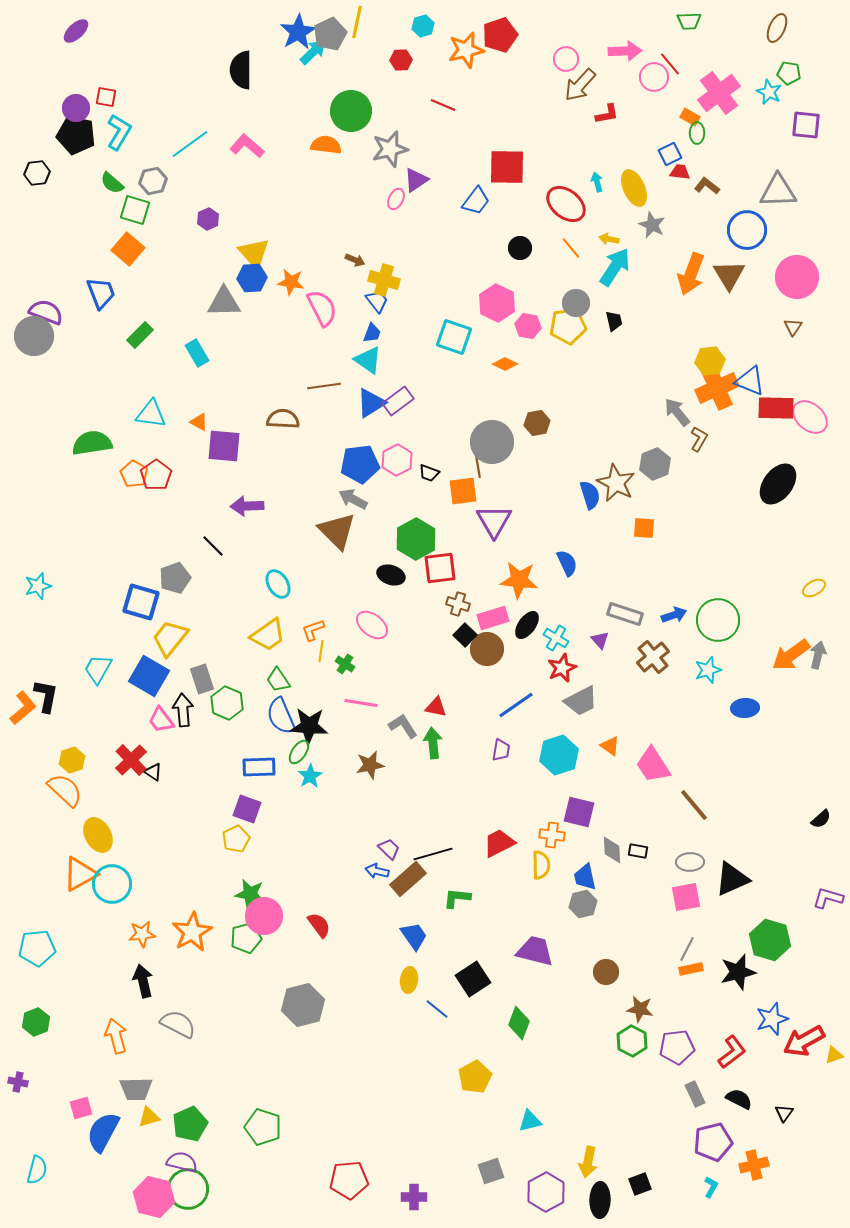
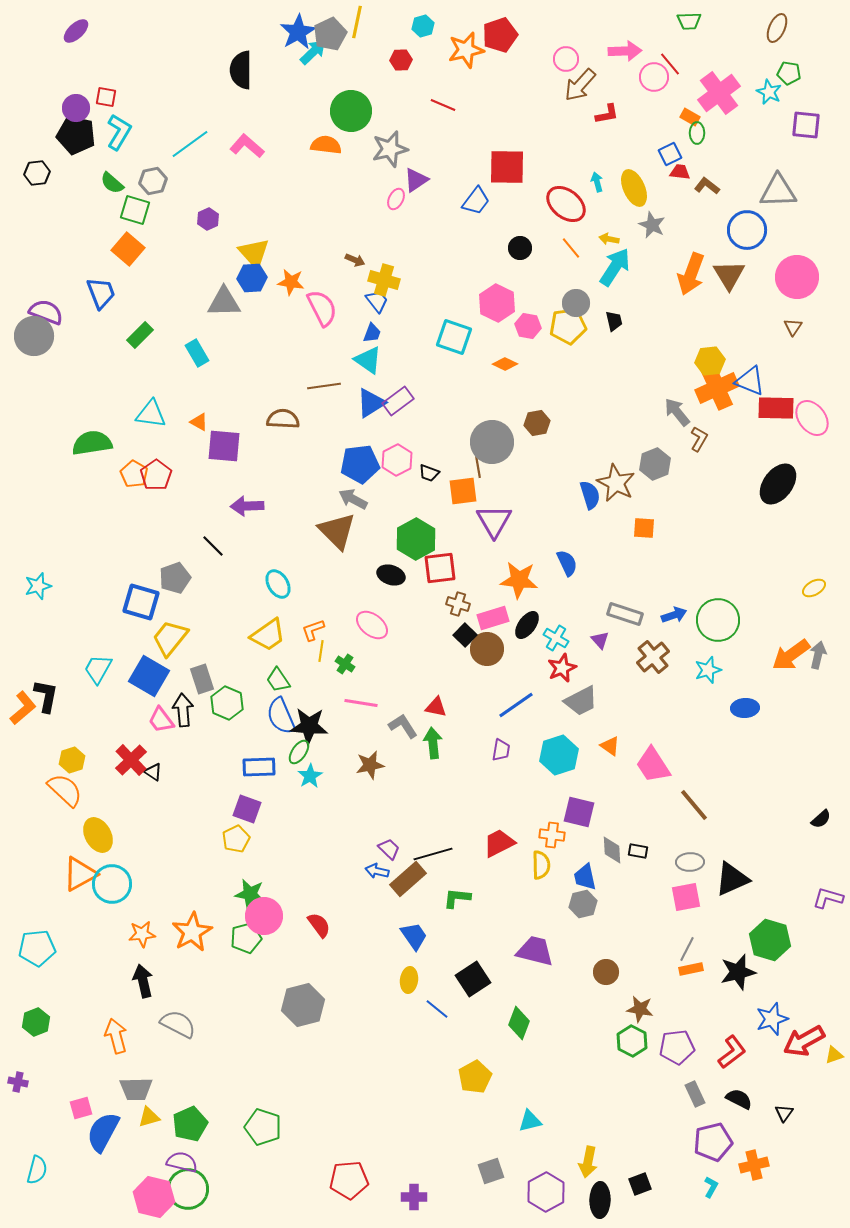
pink ellipse at (810, 417): moved 2 px right, 1 px down; rotated 12 degrees clockwise
